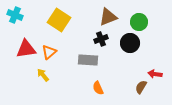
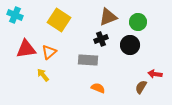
green circle: moved 1 px left
black circle: moved 2 px down
orange semicircle: rotated 136 degrees clockwise
